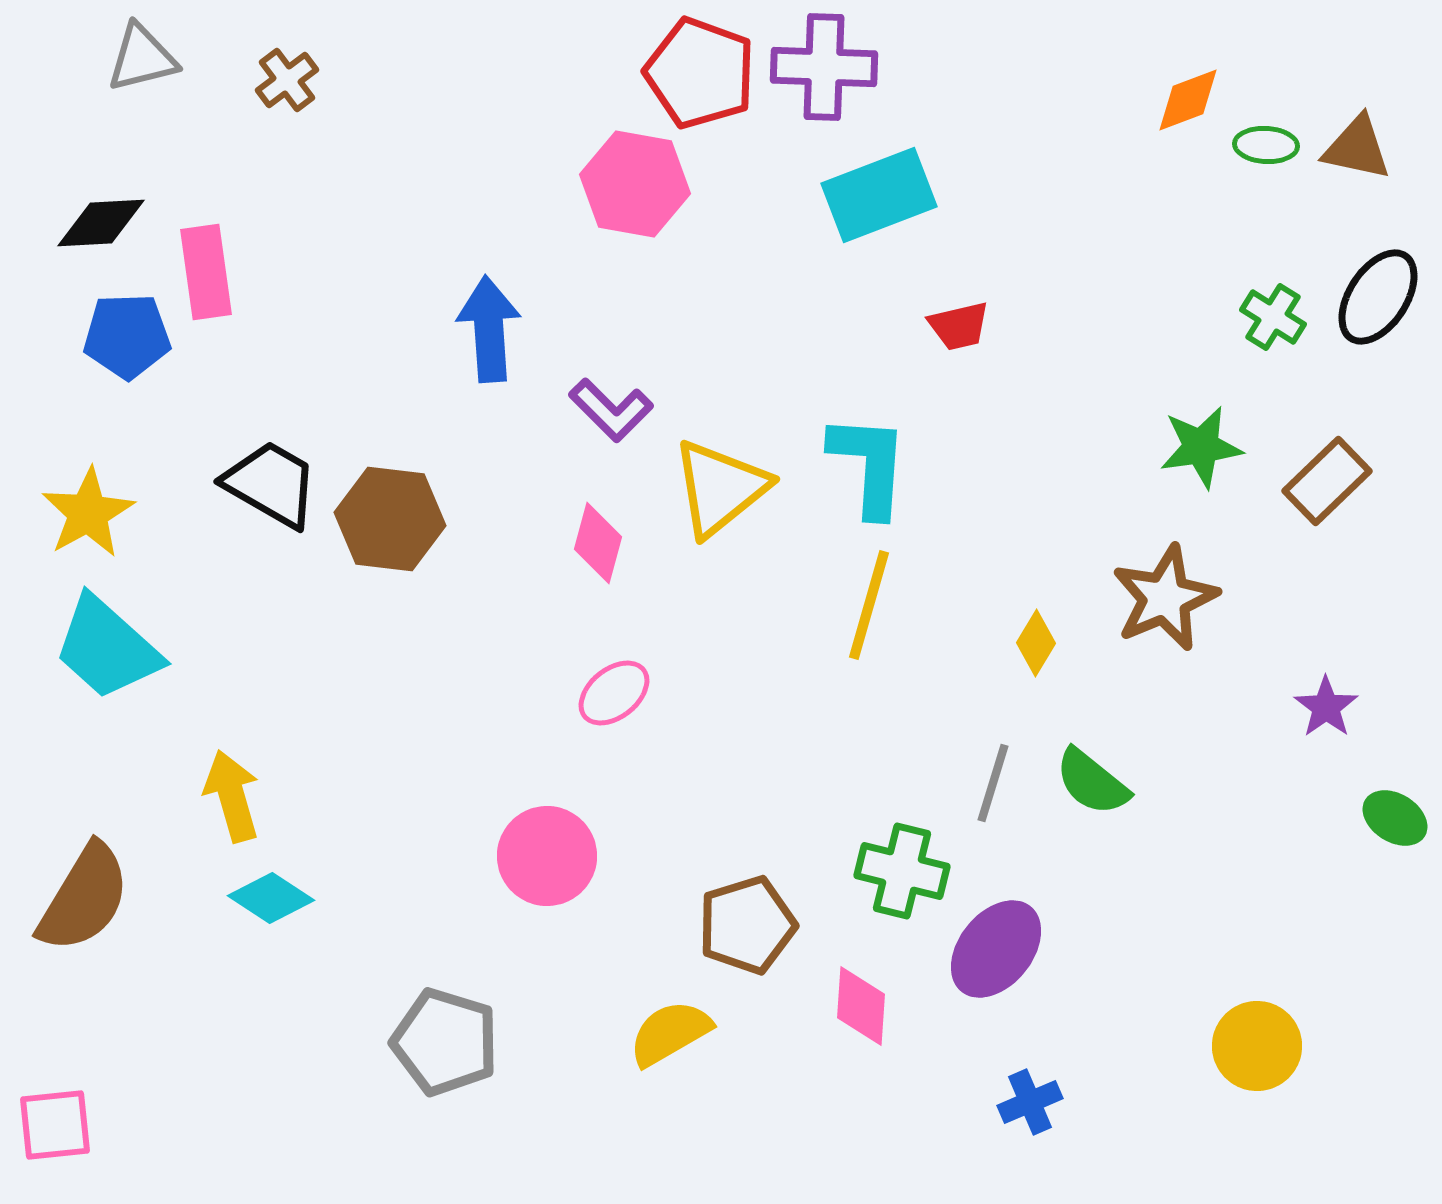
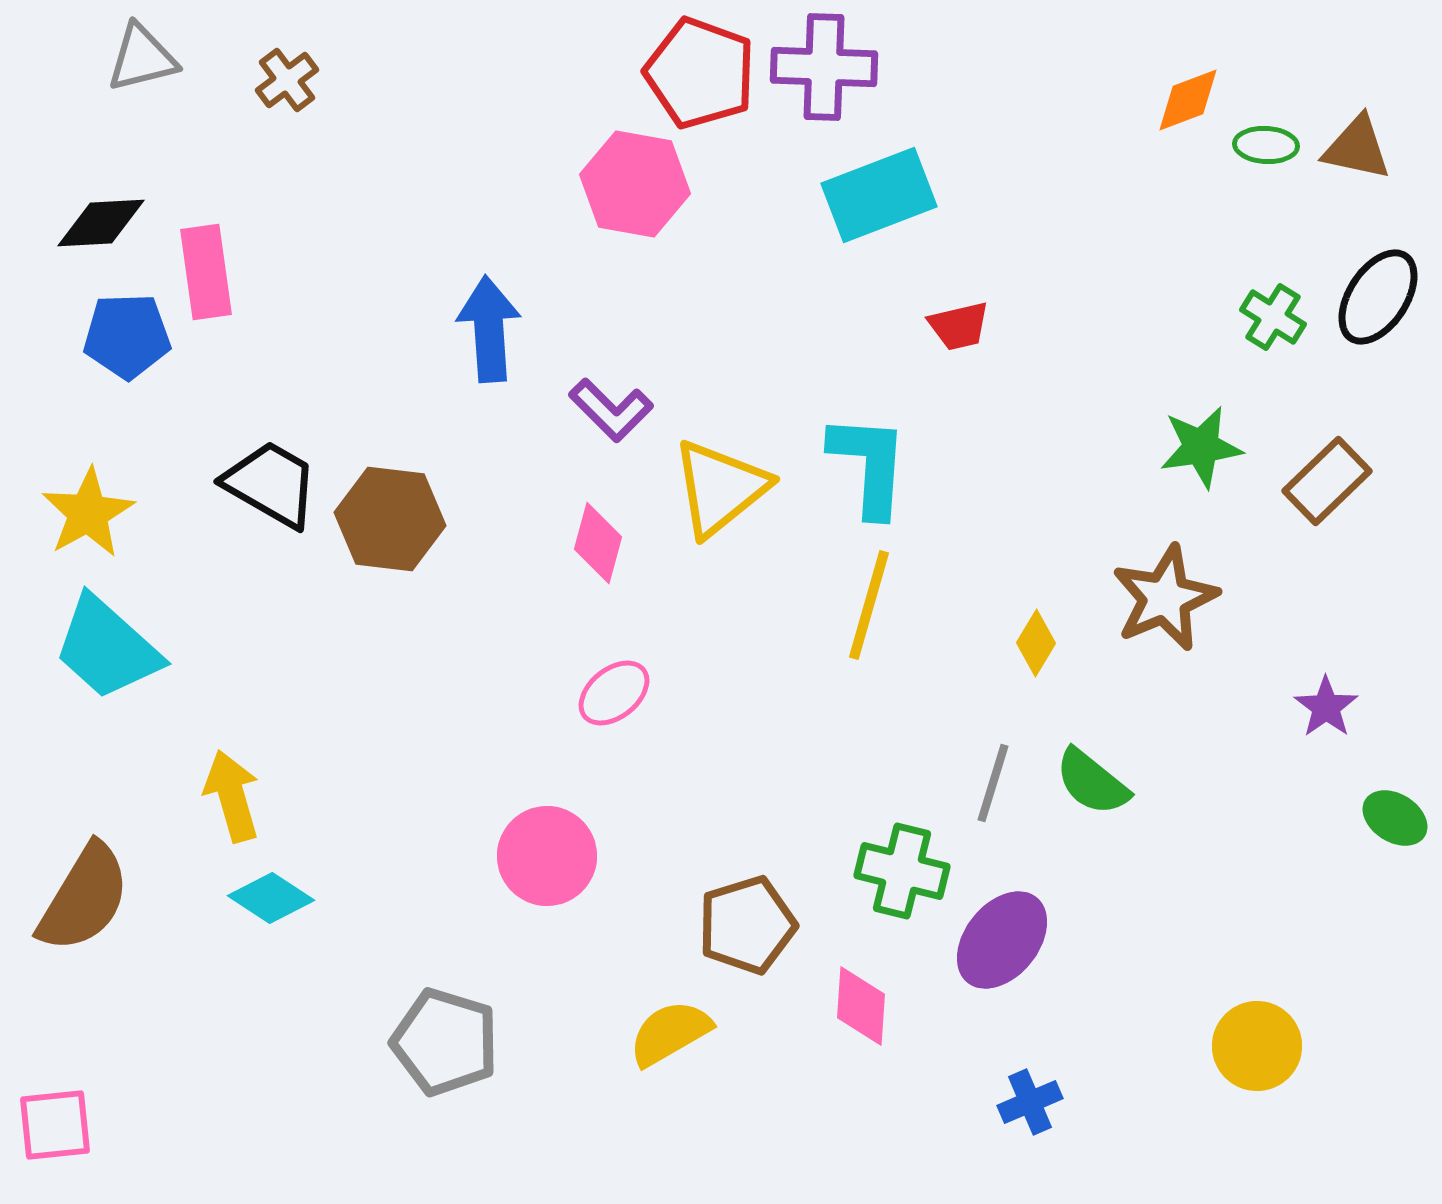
purple ellipse at (996, 949): moved 6 px right, 9 px up
